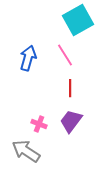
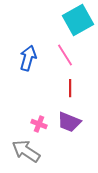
purple trapezoid: moved 2 px left, 1 px down; rotated 105 degrees counterclockwise
